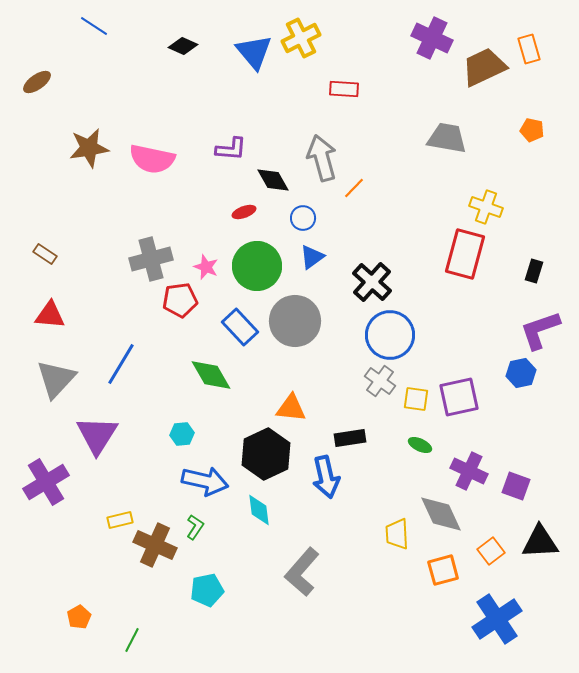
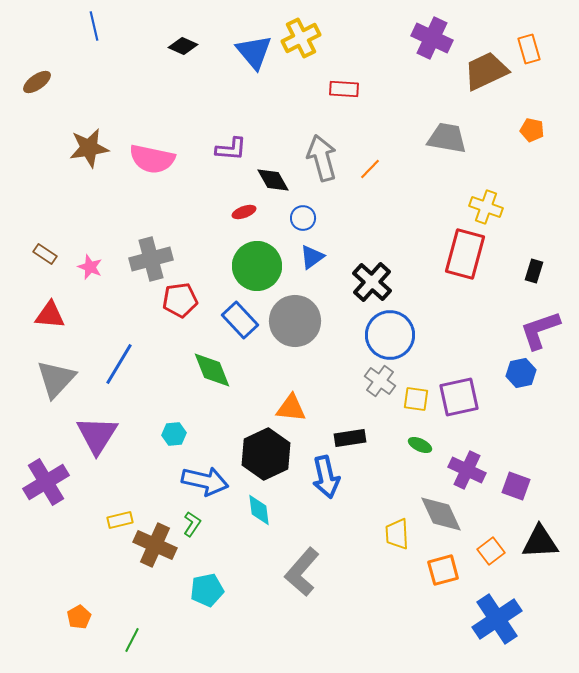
blue line at (94, 26): rotated 44 degrees clockwise
brown trapezoid at (484, 67): moved 2 px right, 4 px down
orange line at (354, 188): moved 16 px right, 19 px up
pink star at (206, 267): moved 116 px left
blue rectangle at (240, 327): moved 7 px up
blue line at (121, 364): moved 2 px left
green diamond at (211, 375): moved 1 px right, 5 px up; rotated 9 degrees clockwise
cyan hexagon at (182, 434): moved 8 px left
purple cross at (469, 471): moved 2 px left, 1 px up
green L-shape at (195, 527): moved 3 px left, 3 px up
